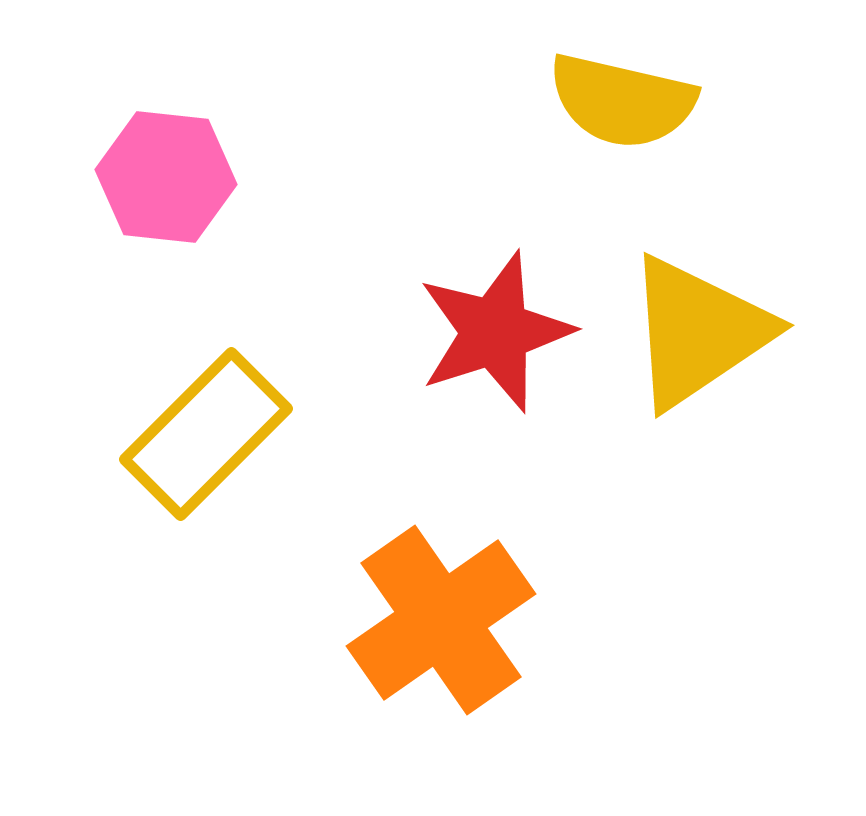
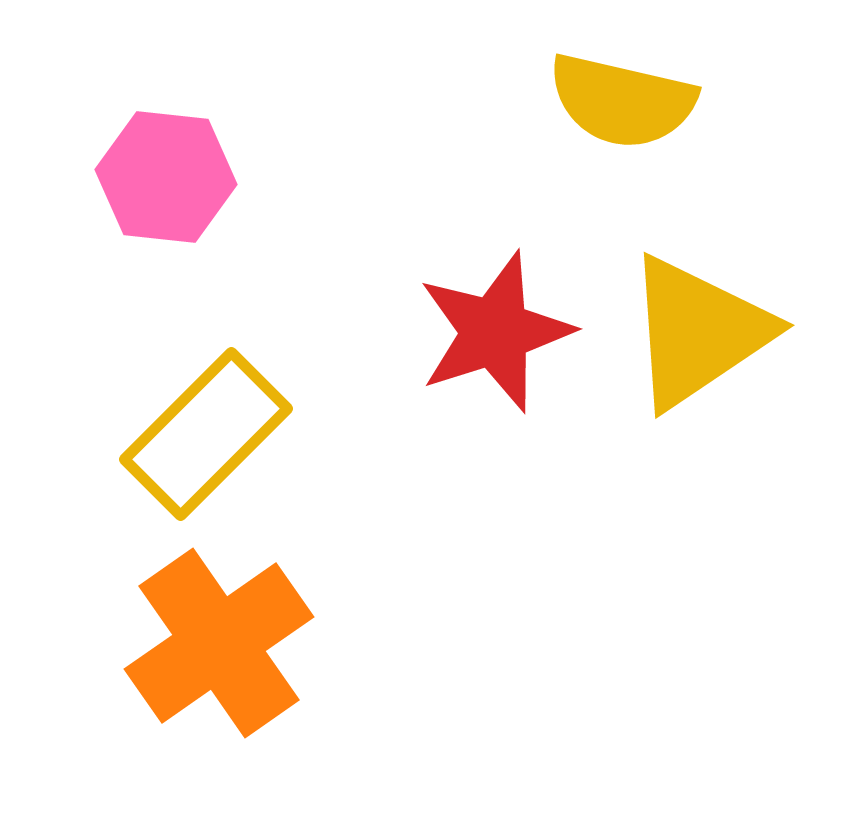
orange cross: moved 222 px left, 23 px down
